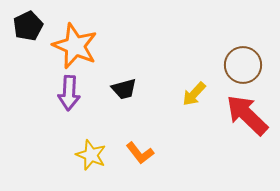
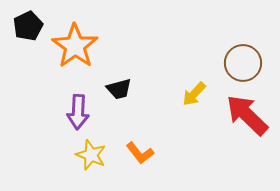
orange star: rotated 12 degrees clockwise
brown circle: moved 2 px up
black trapezoid: moved 5 px left
purple arrow: moved 9 px right, 19 px down
